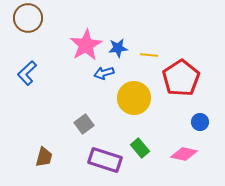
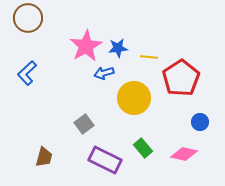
pink star: moved 1 px down
yellow line: moved 2 px down
green rectangle: moved 3 px right
purple rectangle: rotated 8 degrees clockwise
